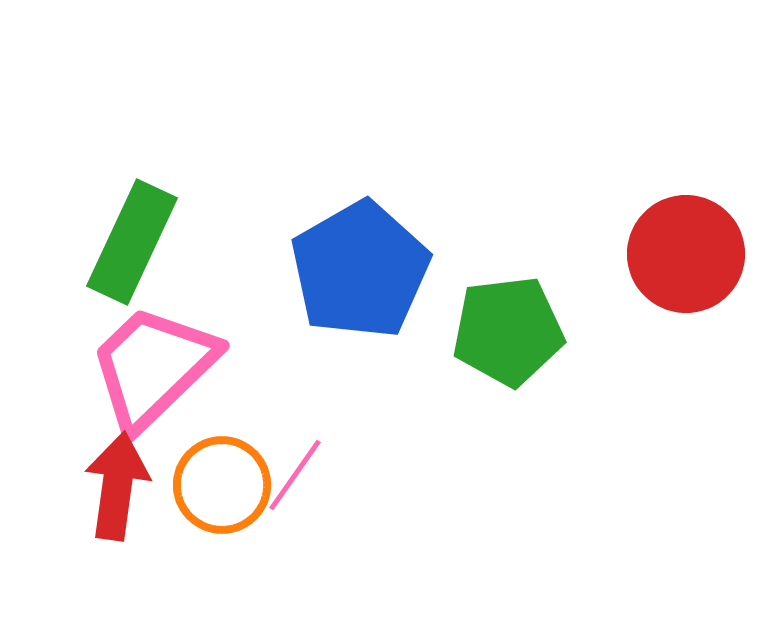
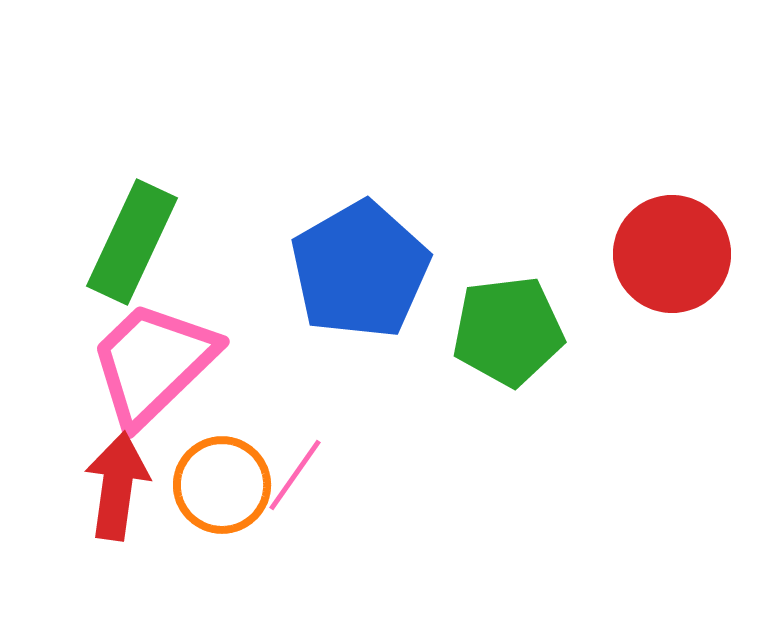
red circle: moved 14 px left
pink trapezoid: moved 4 px up
